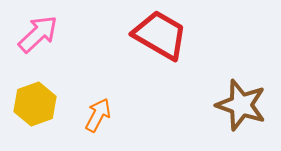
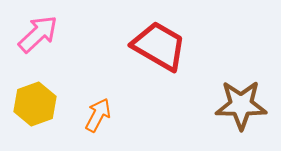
red trapezoid: moved 1 px left, 11 px down
brown star: rotated 18 degrees counterclockwise
